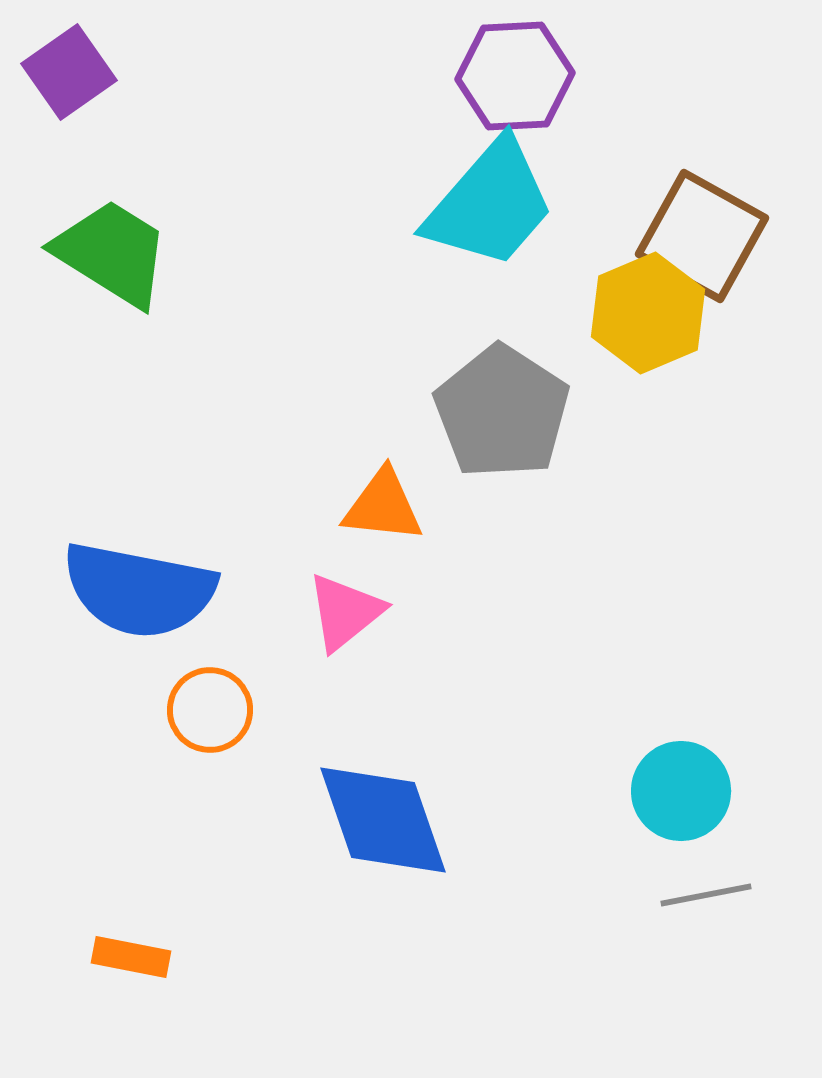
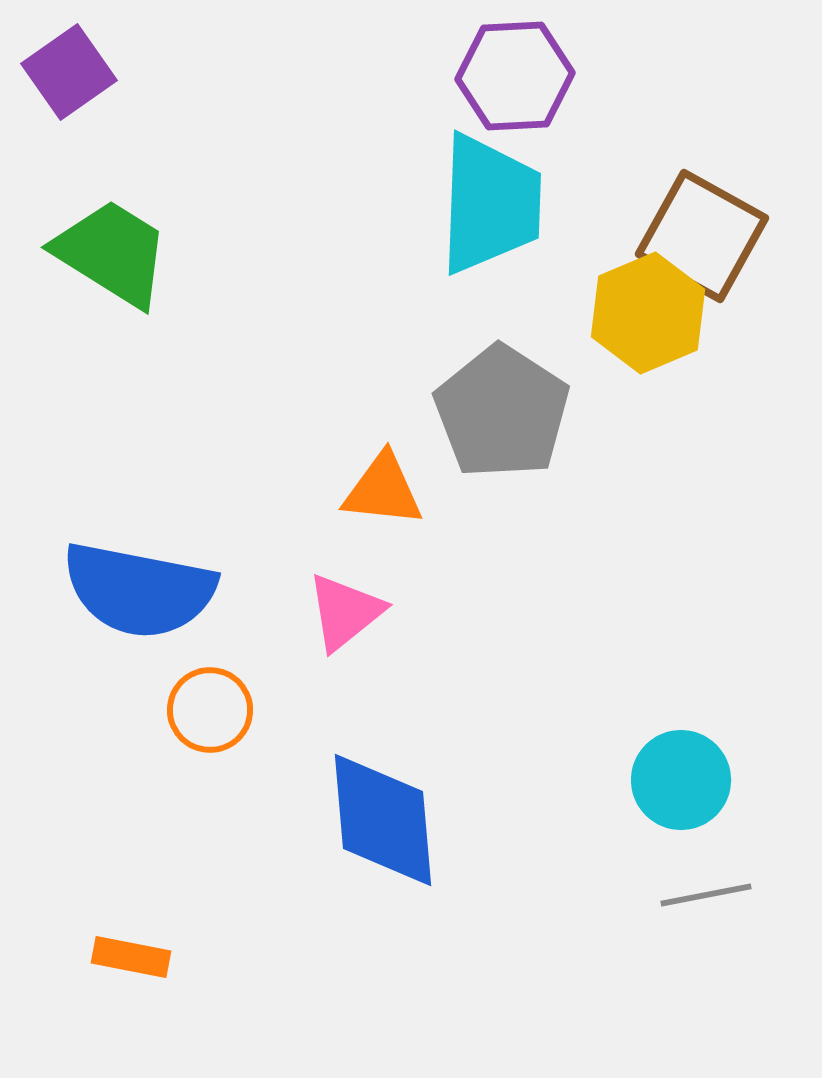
cyan trapezoid: rotated 39 degrees counterclockwise
orange triangle: moved 16 px up
cyan circle: moved 11 px up
blue diamond: rotated 14 degrees clockwise
